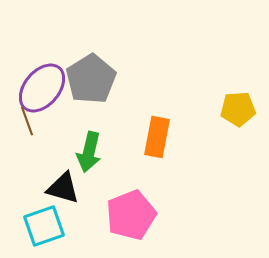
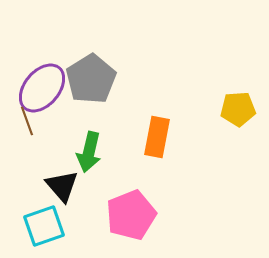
black triangle: moved 1 px left, 2 px up; rotated 33 degrees clockwise
